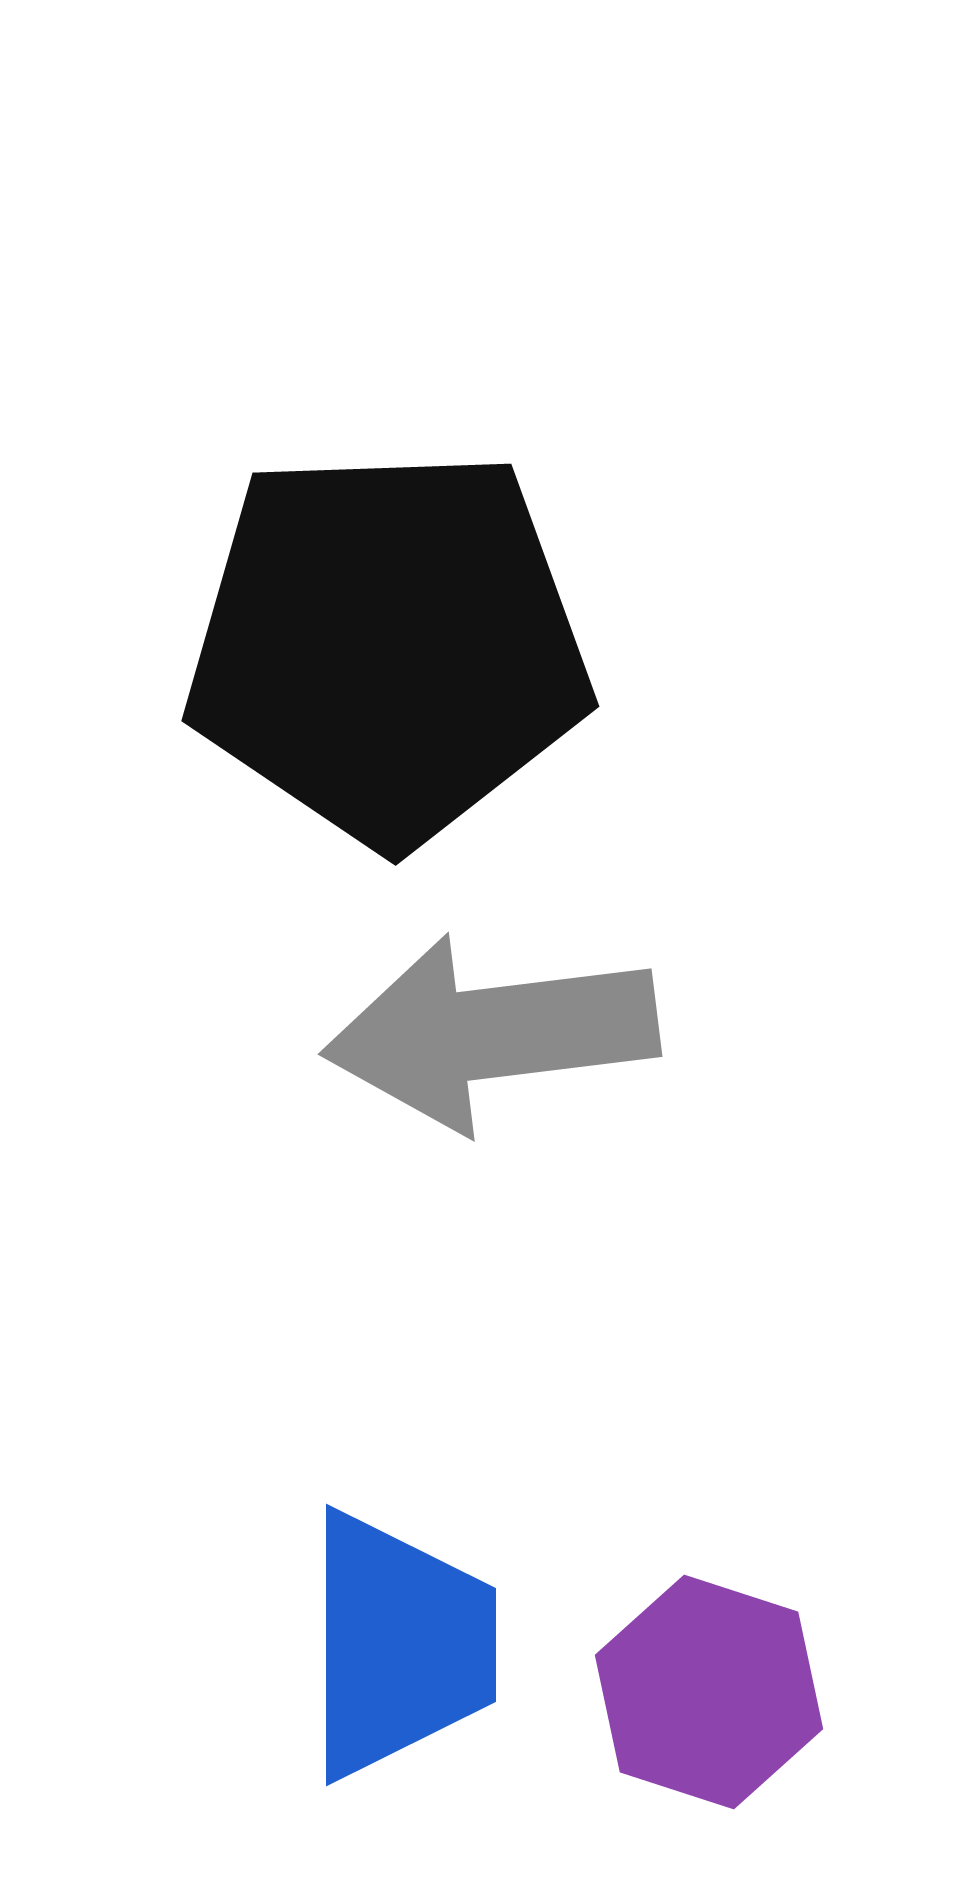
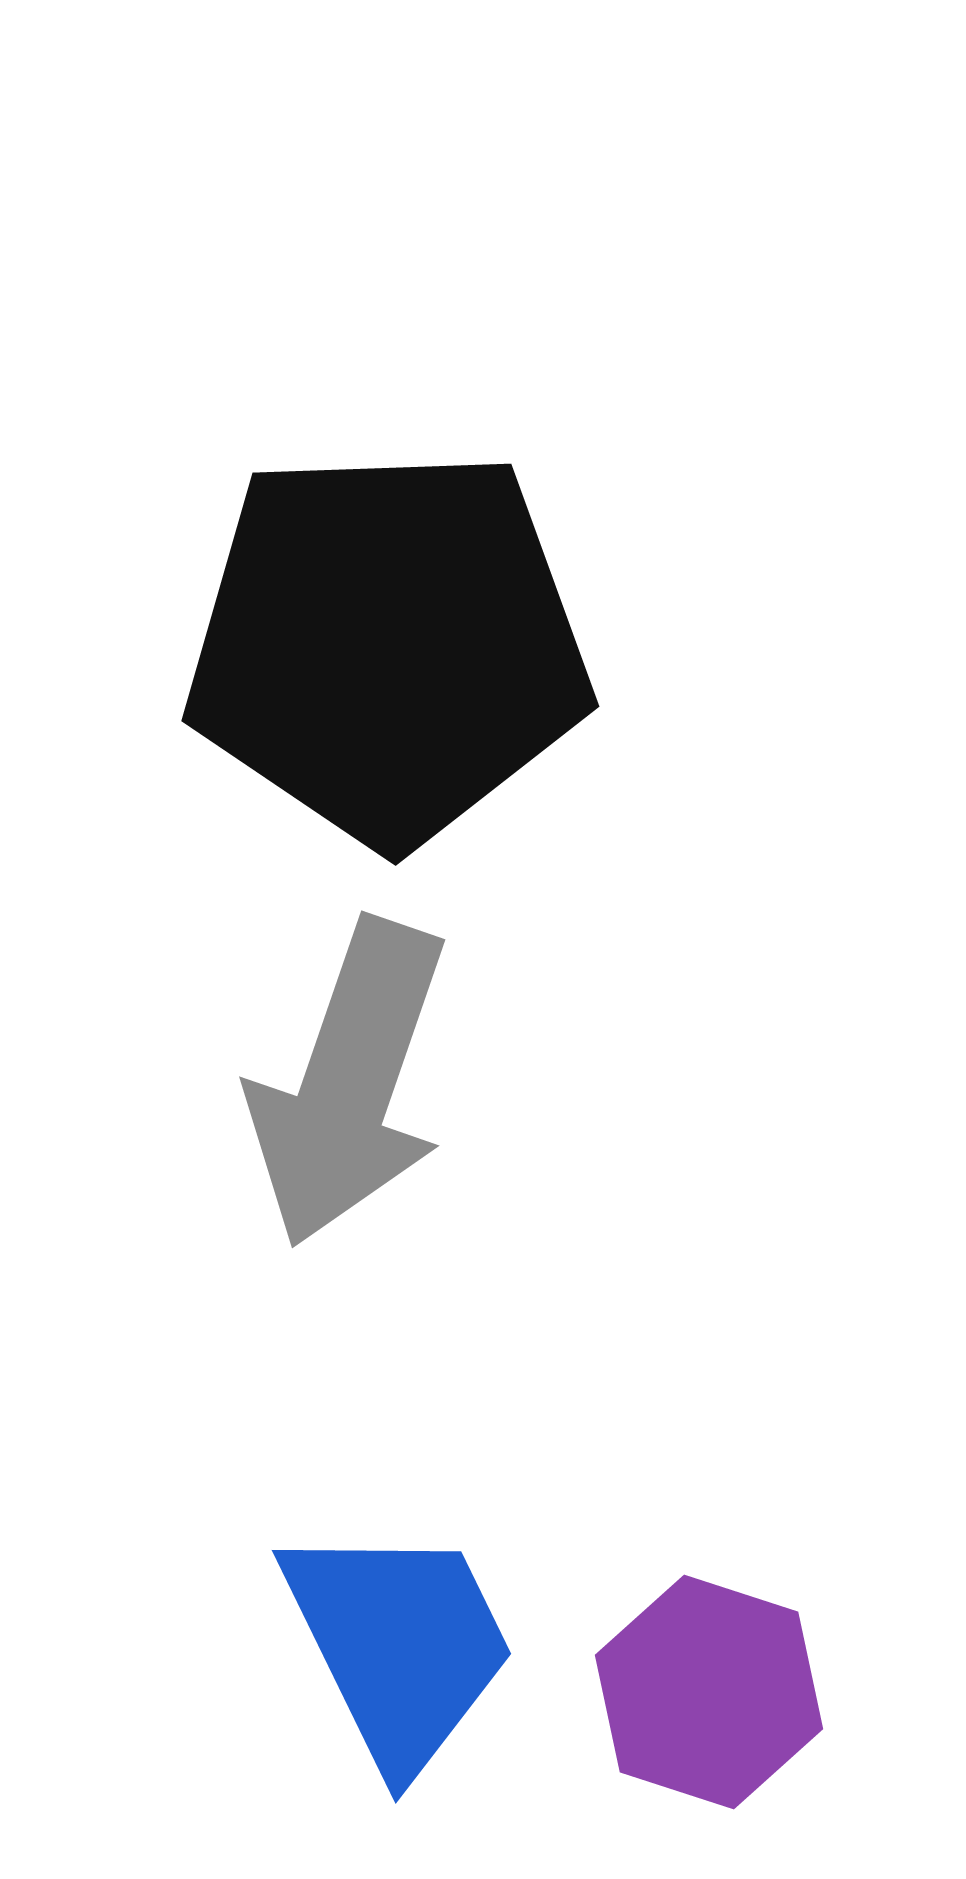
gray arrow: moved 142 px left, 50 px down; rotated 64 degrees counterclockwise
blue trapezoid: rotated 26 degrees counterclockwise
